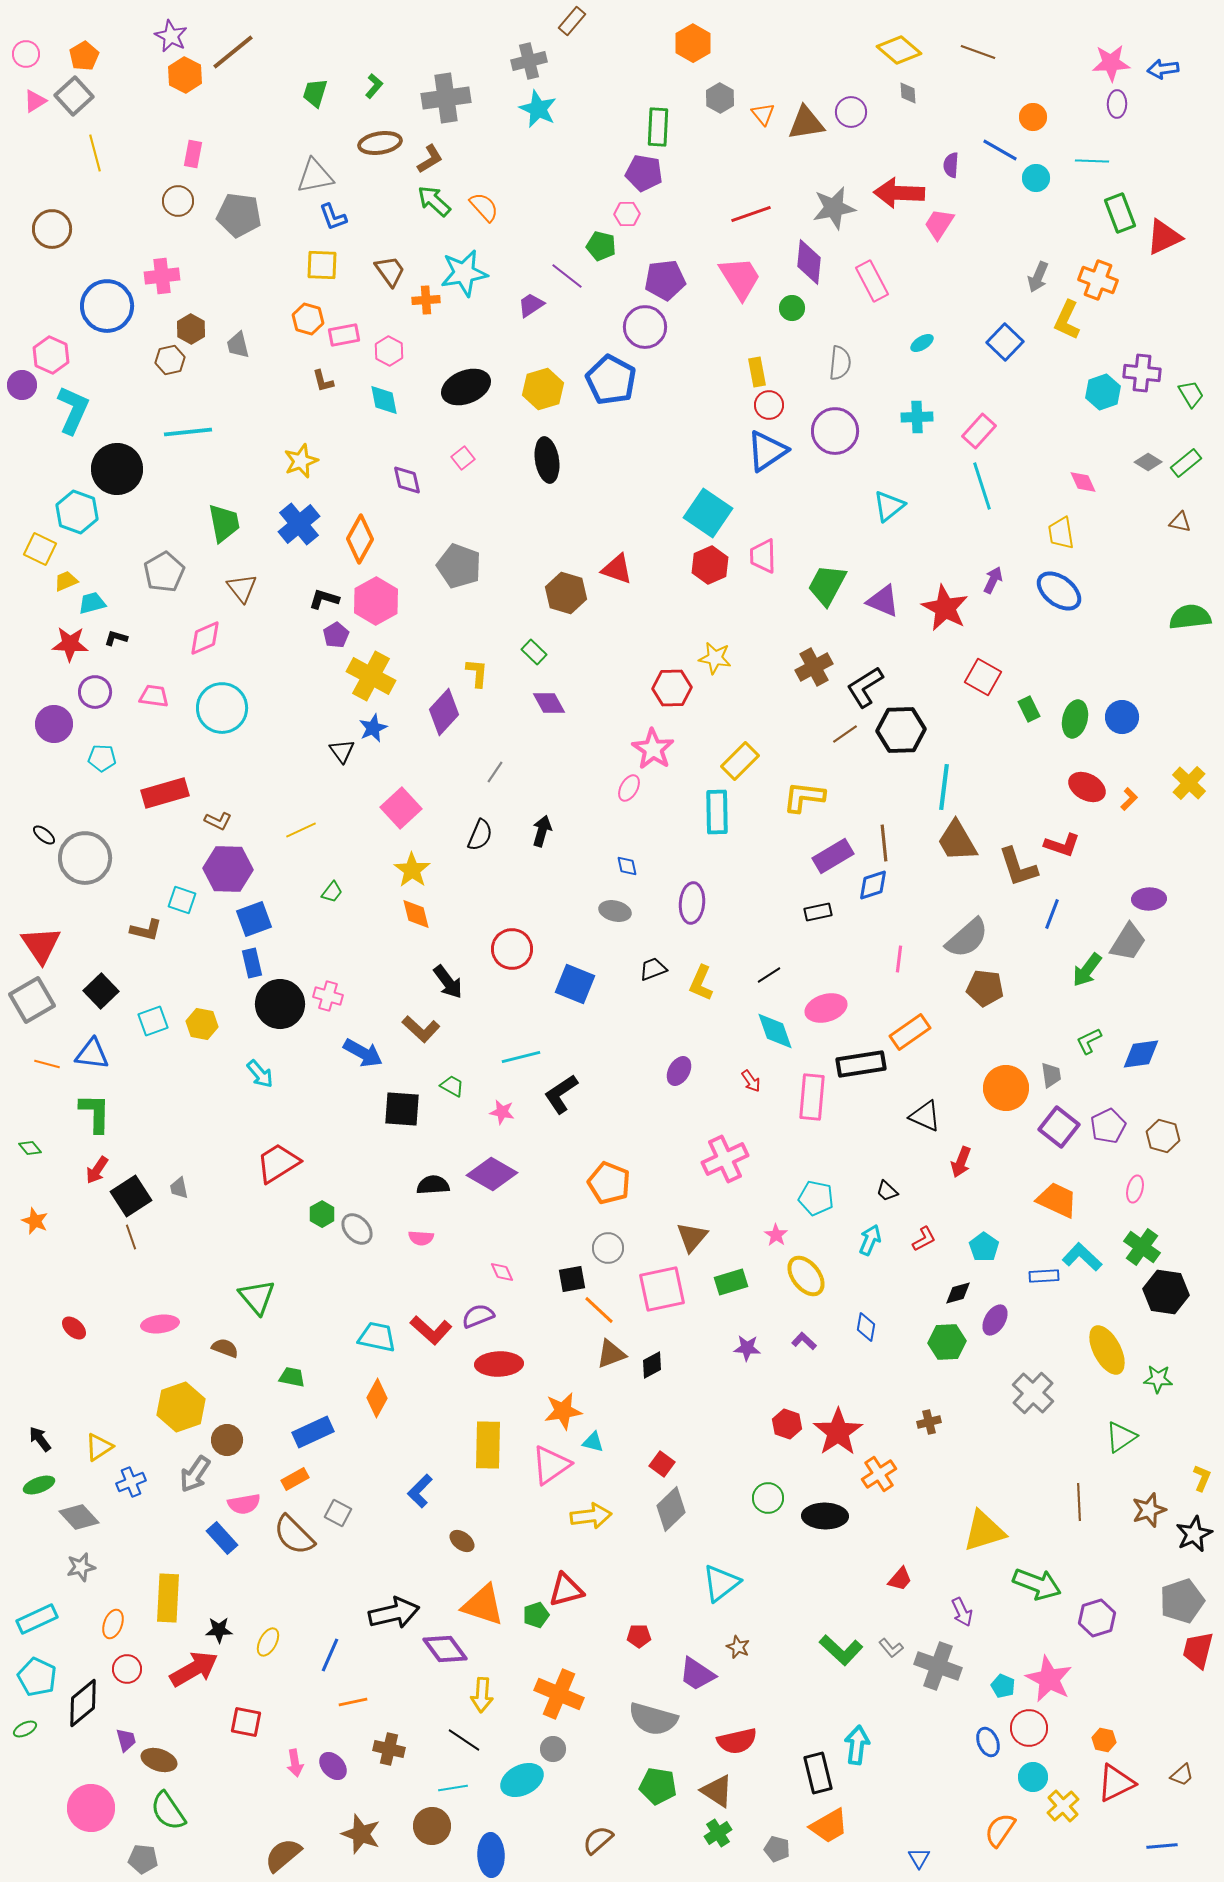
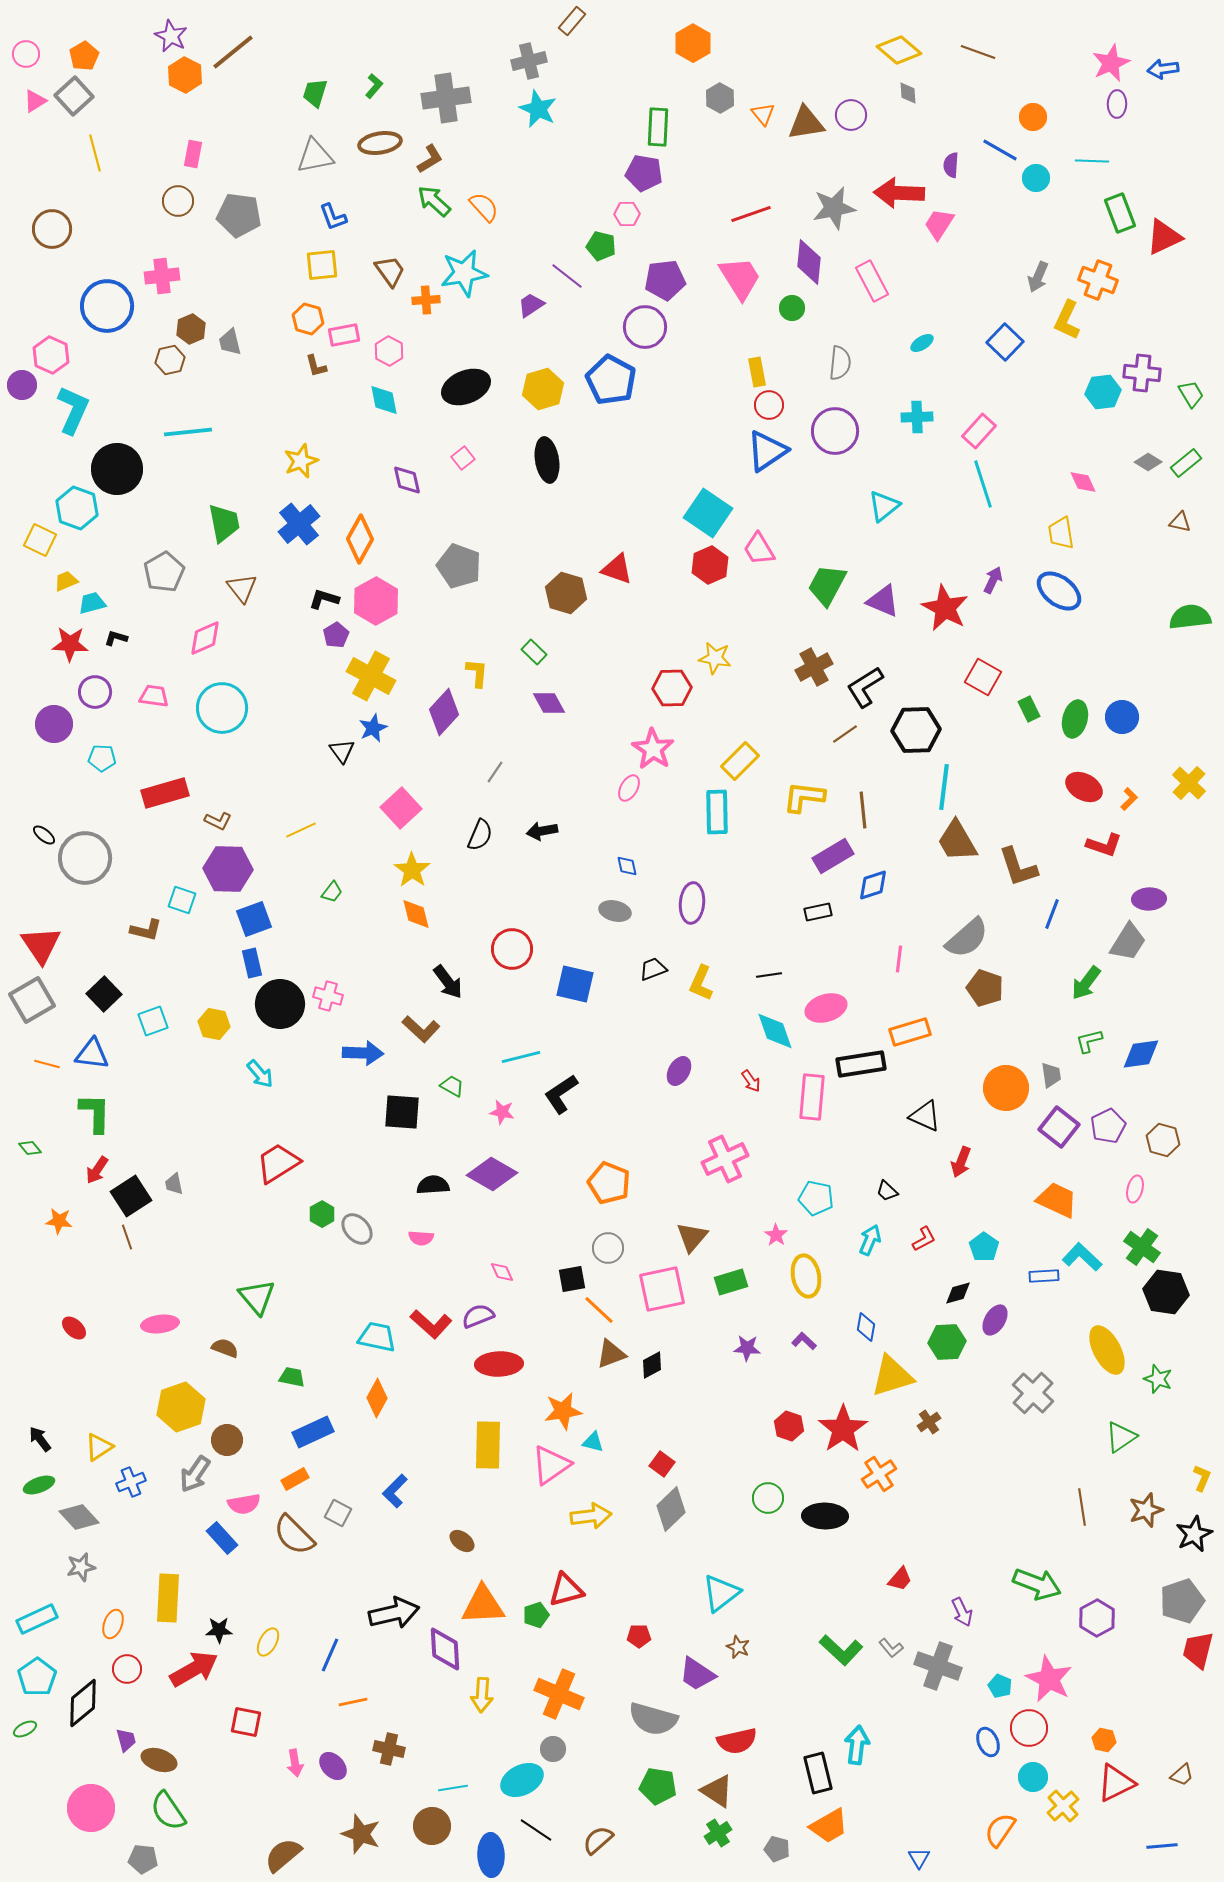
pink star at (1111, 63): rotated 21 degrees counterclockwise
purple circle at (851, 112): moved 3 px down
gray triangle at (315, 176): moved 20 px up
yellow square at (322, 265): rotated 8 degrees counterclockwise
brown hexagon at (191, 329): rotated 8 degrees clockwise
gray trapezoid at (238, 345): moved 8 px left, 3 px up
brown L-shape at (323, 381): moved 7 px left, 15 px up
cyan hexagon at (1103, 392): rotated 12 degrees clockwise
cyan line at (982, 486): moved 1 px right, 2 px up
cyan triangle at (889, 506): moved 5 px left
cyan hexagon at (77, 512): moved 4 px up
yellow square at (40, 549): moved 9 px up
pink trapezoid at (763, 556): moved 4 px left, 7 px up; rotated 30 degrees counterclockwise
black hexagon at (901, 730): moved 15 px right
red ellipse at (1087, 787): moved 3 px left
black arrow at (542, 831): rotated 116 degrees counterclockwise
brown line at (884, 843): moved 21 px left, 33 px up
red L-shape at (1062, 845): moved 42 px right
green arrow at (1087, 970): moved 1 px left, 13 px down
black line at (769, 975): rotated 25 degrees clockwise
blue square at (575, 984): rotated 9 degrees counterclockwise
brown pentagon at (985, 988): rotated 12 degrees clockwise
black square at (101, 991): moved 3 px right, 3 px down
yellow hexagon at (202, 1024): moved 12 px right
orange rectangle at (910, 1032): rotated 18 degrees clockwise
green L-shape at (1089, 1041): rotated 12 degrees clockwise
blue arrow at (363, 1053): rotated 27 degrees counterclockwise
black square at (402, 1109): moved 3 px down
brown hexagon at (1163, 1136): moved 4 px down
gray trapezoid at (179, 1188): moved 5 px left, 4 px up
orange star at (35, 1221): moved 24 px right; rotated 16 degrees counterclockwise
brown line at (131, 1237): moved 4 px left
yellow ellipse at (806, 1276): rotated 27 degrees clockwise
red L-shape at (431, 1330): moved 6 px up
green star at (1158, 1379): rotated 16 degrees clockwise
brown cross at (929, 1422): rotated 20 degrees counterclockwise
red hexagon at (787, 1424): moved 2 px right, 2 px down
red star at (838, 1432): moved 5 px right, 3 px up
blue L-shape at (420, 1491): moved 25 px left
brown line at (1079, 1502): moved 3 px right, 5 px down; rotated 6 degrees counterclockwise
brown star at (1149, 1510): moved 3 px left
yellow triangle at (984, 1531): moved 92 px left, 155 px up
cyan triangle at (721, 1583): moved 10 px down
orange triangle at (483, 1605): rotated 21 degrees counterclockwise
purple hexagon at (1097, 1618): rotated 12 degrees counterclockwise
purple diamond at (445, 1649): rotated 33 degrees clockwise
cyan pentagon at (37, 1677): rotated 12 degrees clockwise
cyan pentagon at (1003, 1686): moved 3 px left
black line at (464, 1740): moved 72 px right, 90 px down
